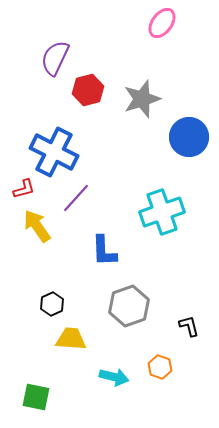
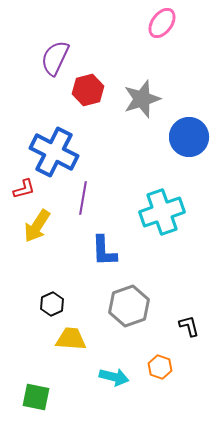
purple line: moved 7 px right; rotated 32 degrees counterclockwise
yellow arrow: rotated 112 degrees counterclockwise
